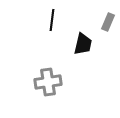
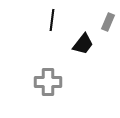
black trapezoid: rotated 25 degrees clockwise
gray cross: rotated 8 degrees clockwise
